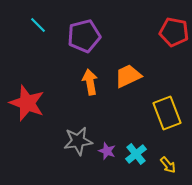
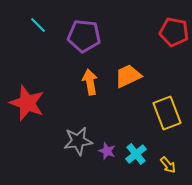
purple pentagon: rotated 20 degrees clockwise
